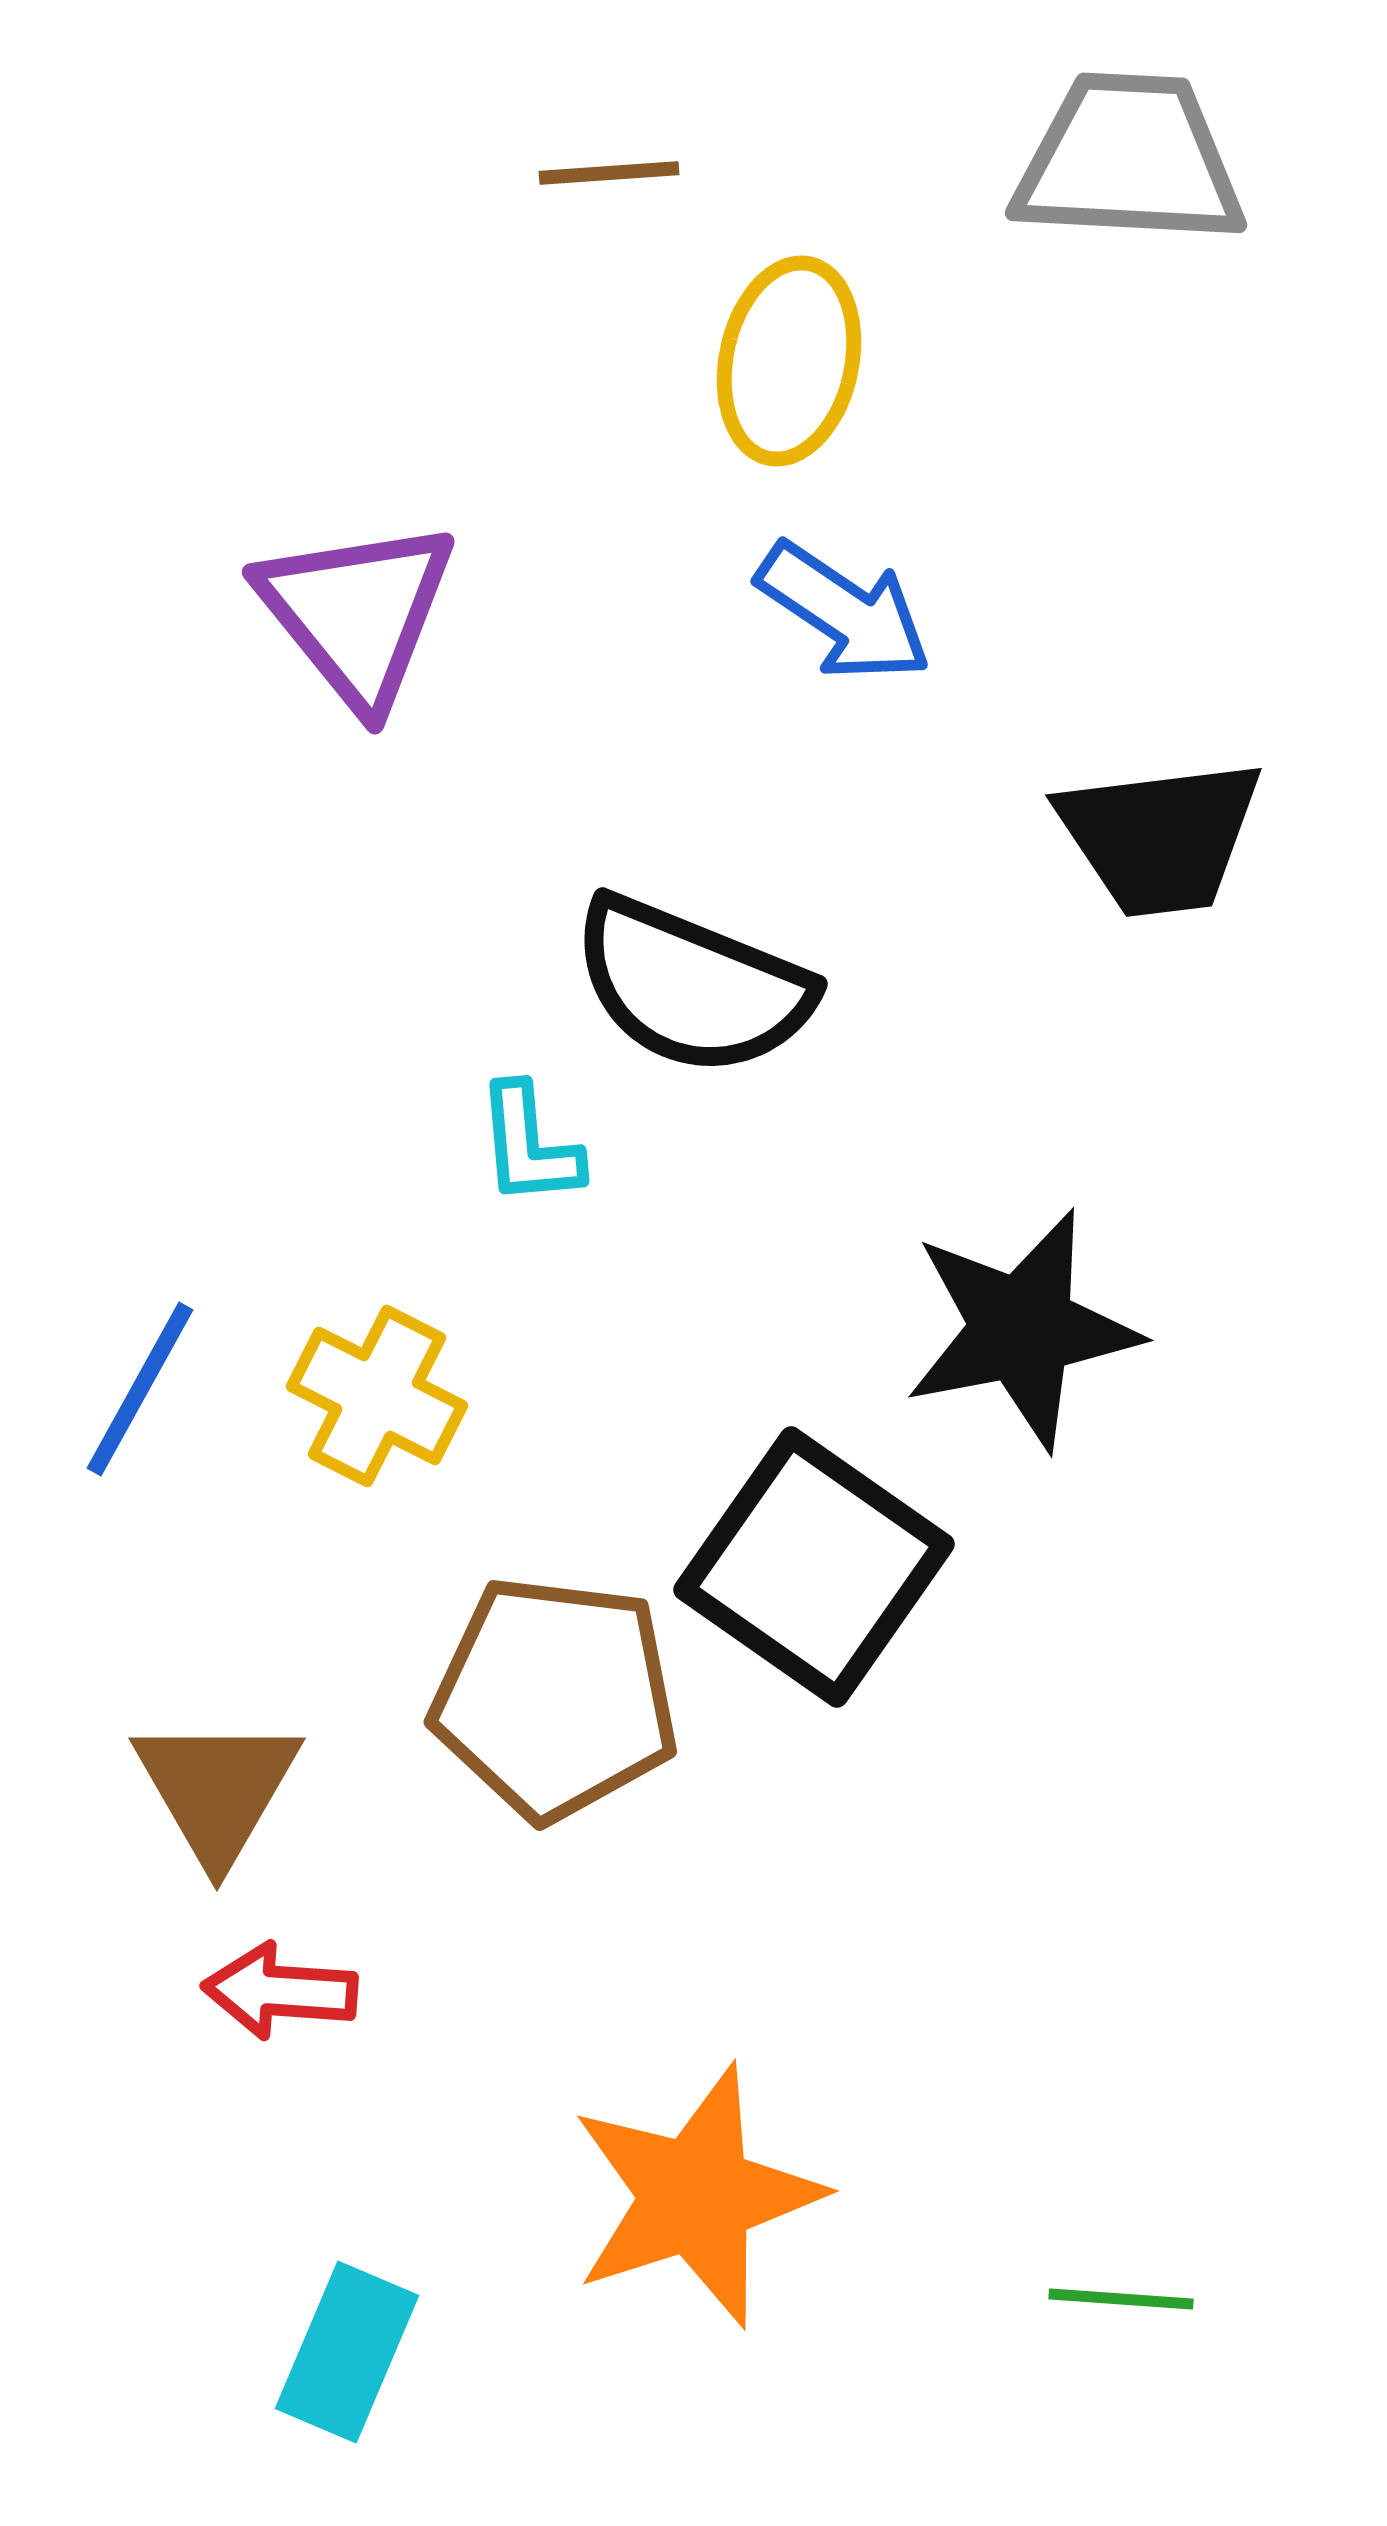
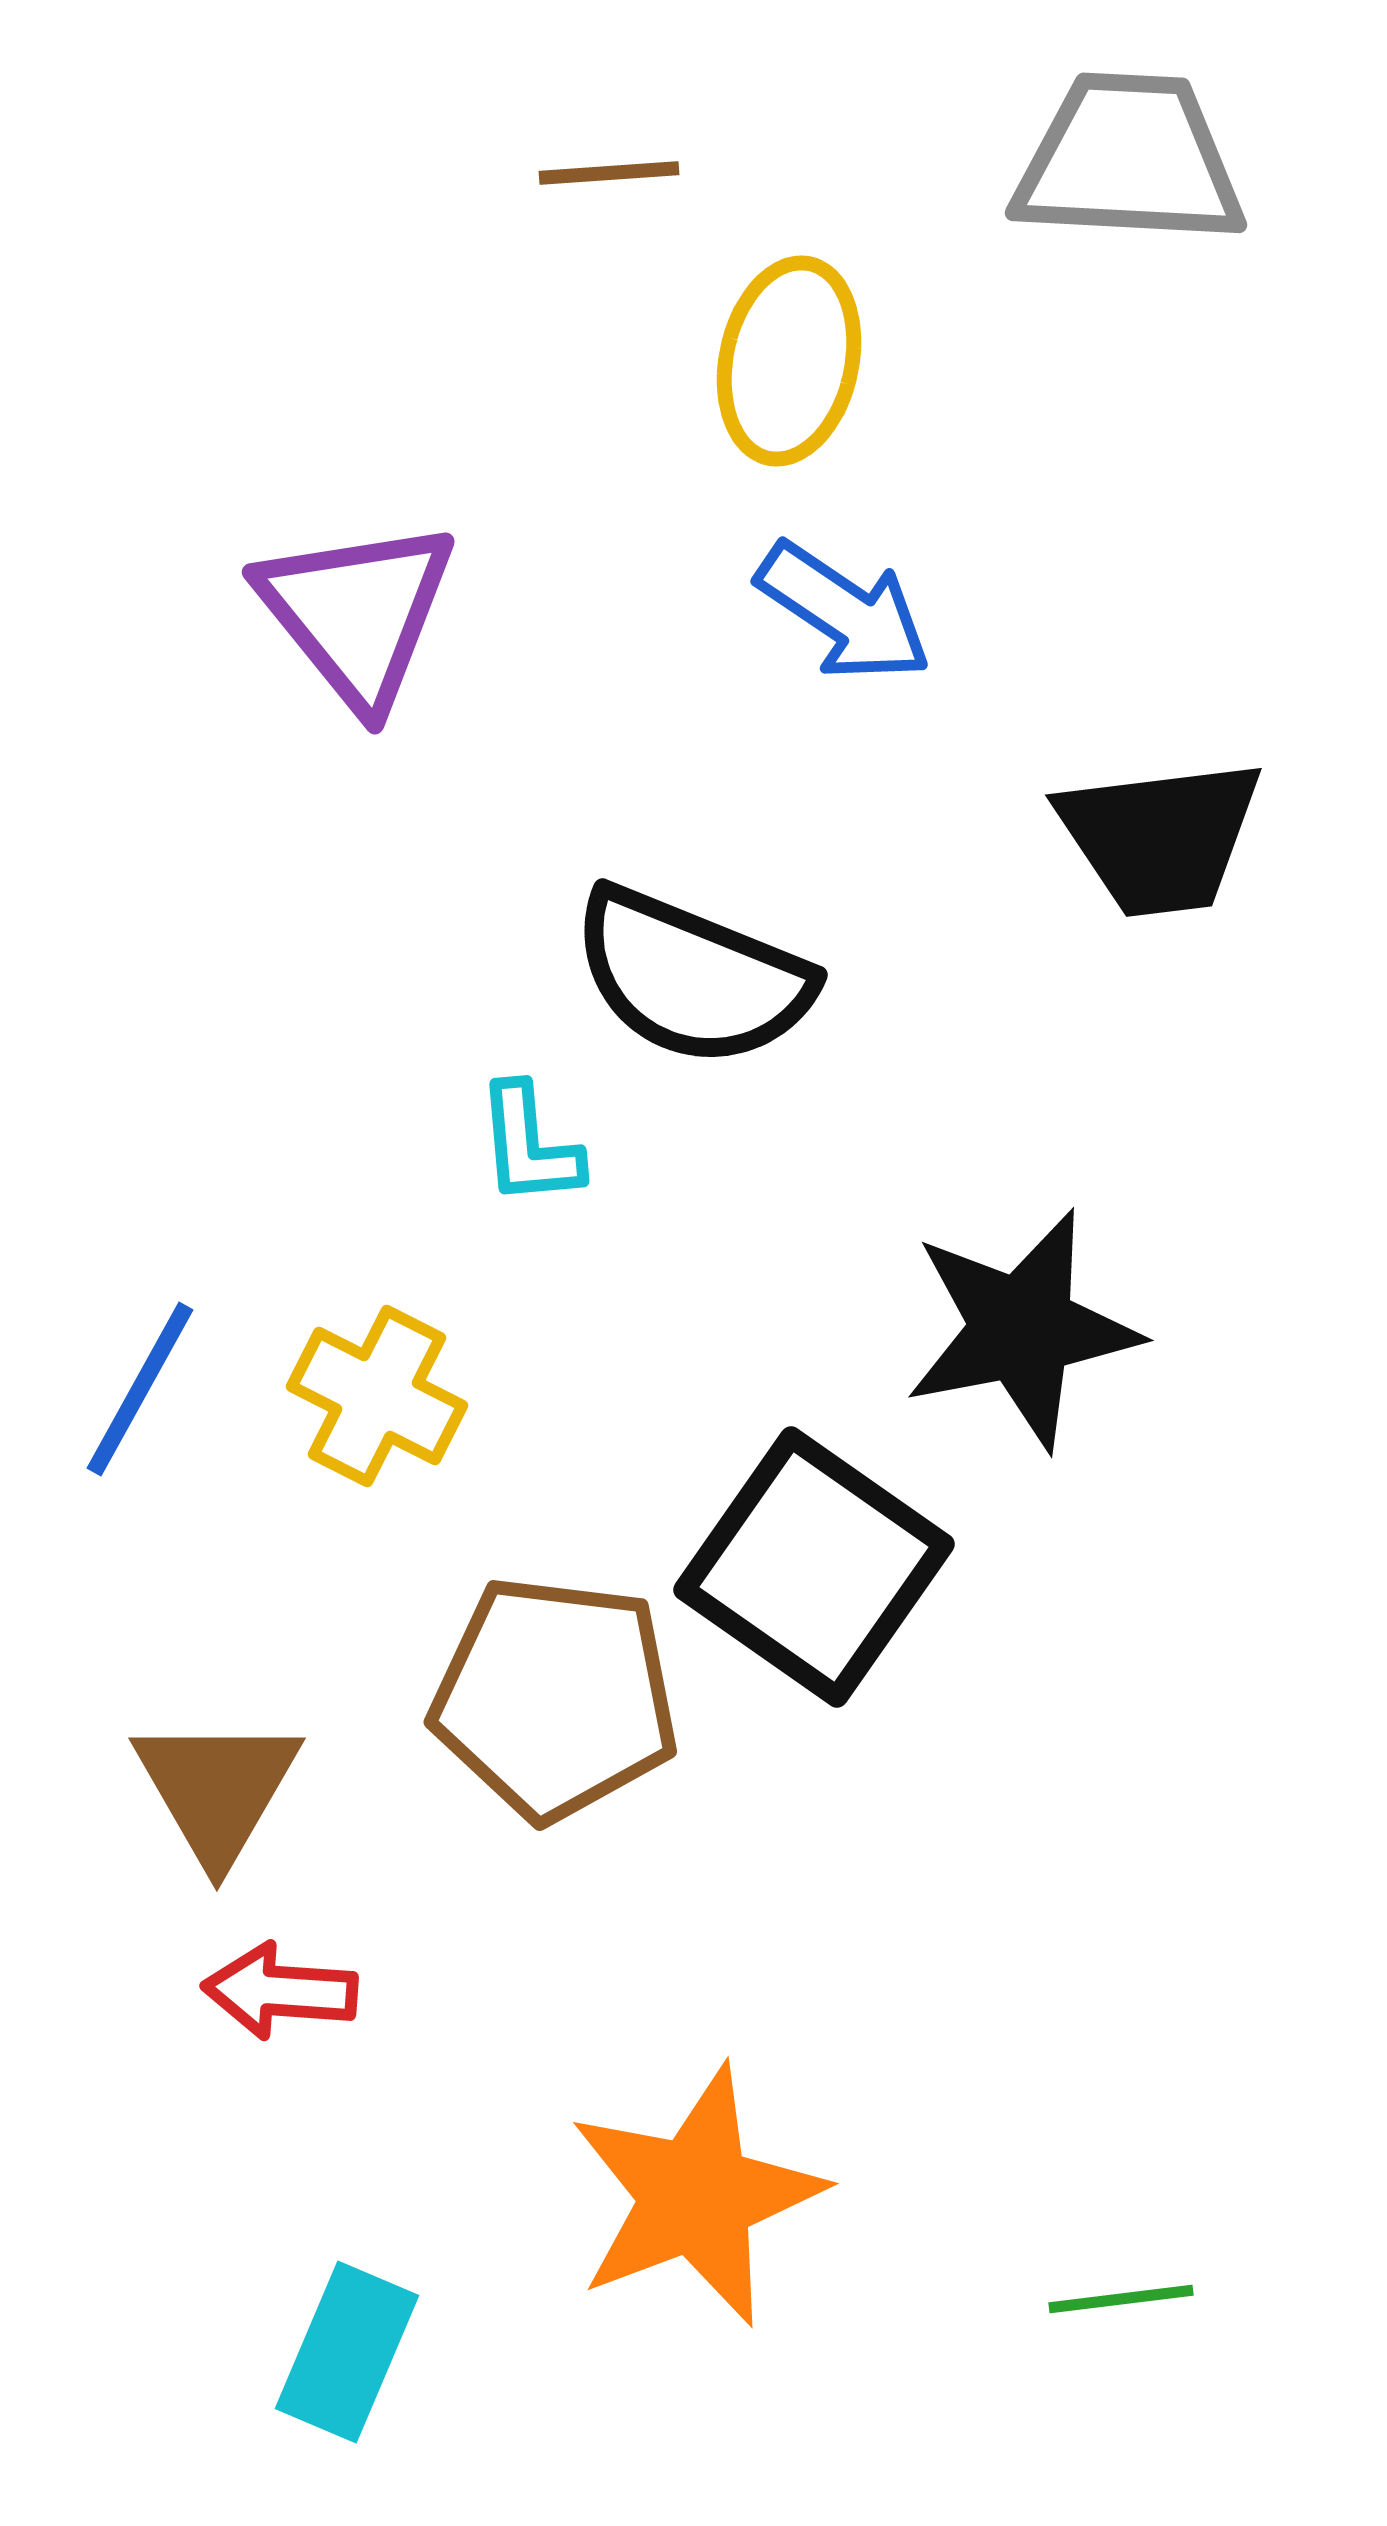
black semicircle: moved 9 px up
orange star: rotated 3 degrees counterclockwise
green line: rotated 11 degrees counterclockwise
